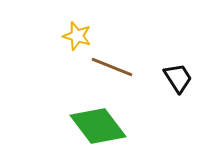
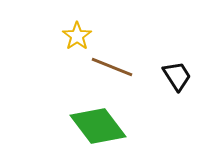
yellow star: rotated 20 degrees clockwise
black trapezoid: moved 1 px left, 2 px up
